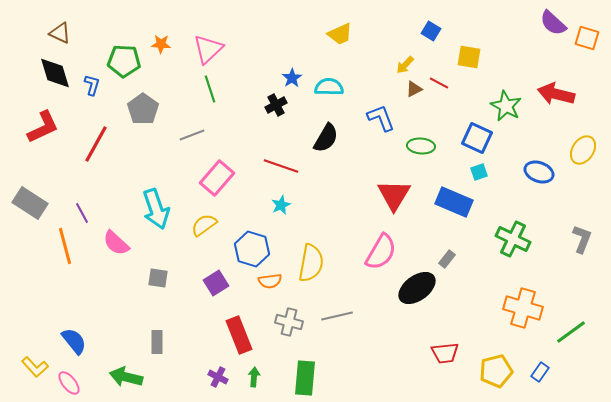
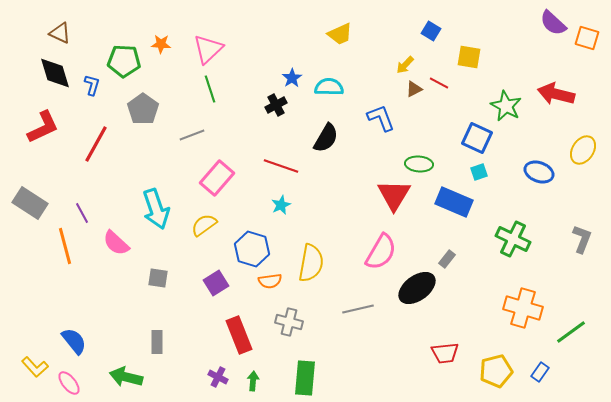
green ellipse at (421, 146): moved 2 px left, 18 px down
gray line at (337, 316): moved 21 px right, 7 px up
green arrow at (254, 377): moved 1 px left, 4 px down
